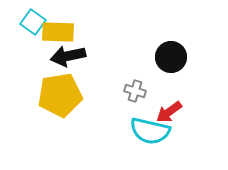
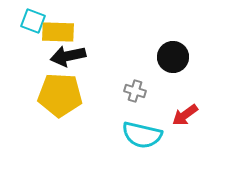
cyan square: moved 1 px up; rotated 15 degrees counterclockwise
black circle: moved 2 px right
yellow pentagon: rotated 12 degrees clockwise
red arrow: moved 16 px right, 3 px down
cyan semicircle: moved 8 px left, 4 px down
